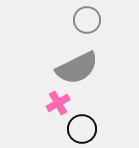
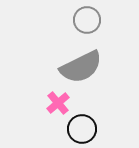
gray semicircle: moved 4 px right, 1 px up
pink cross: rotated 10 degrees counterclockwise
